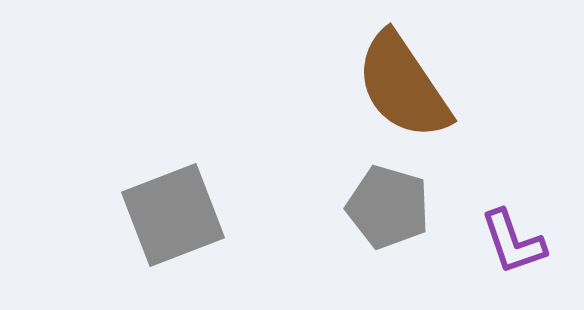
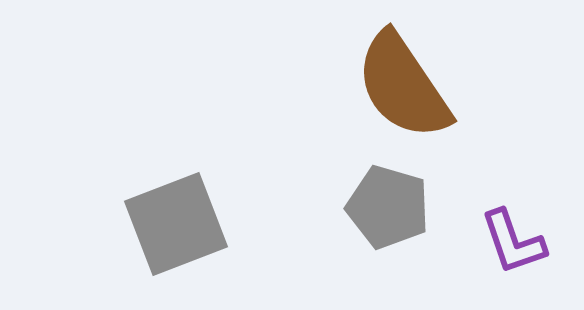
gray square: moved 3 px right, 9 px down
